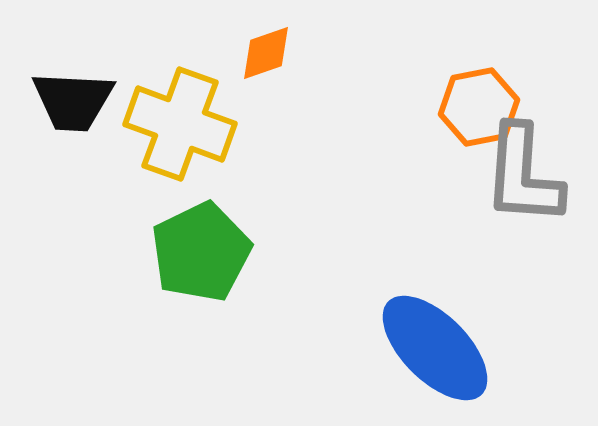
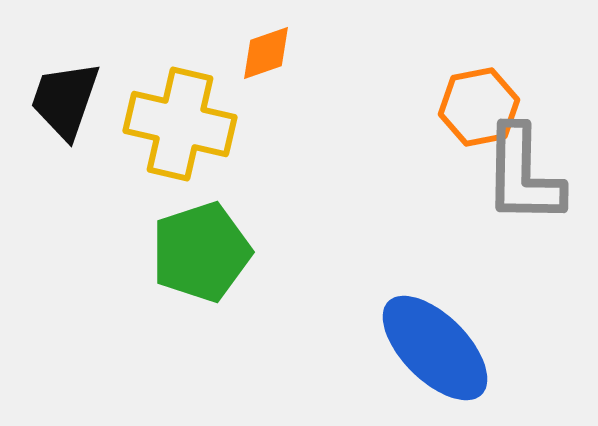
black trapezoid: moved 8 px left, 1 px up; rotated 106 degrees clockwise
yellow cross: rotated 7 degrees counterclockwise
gray L-shape: rotated 3 degrees counterclockwise
green pentagon: rotated 8 degrees clockwise
